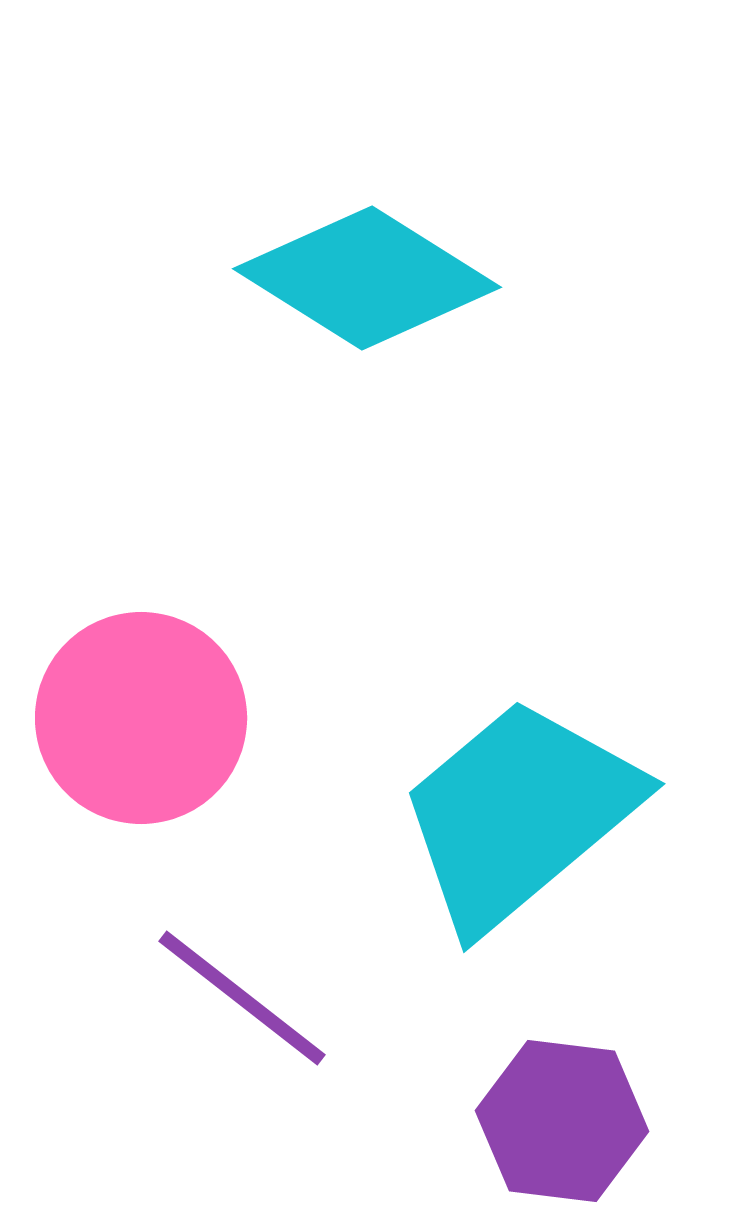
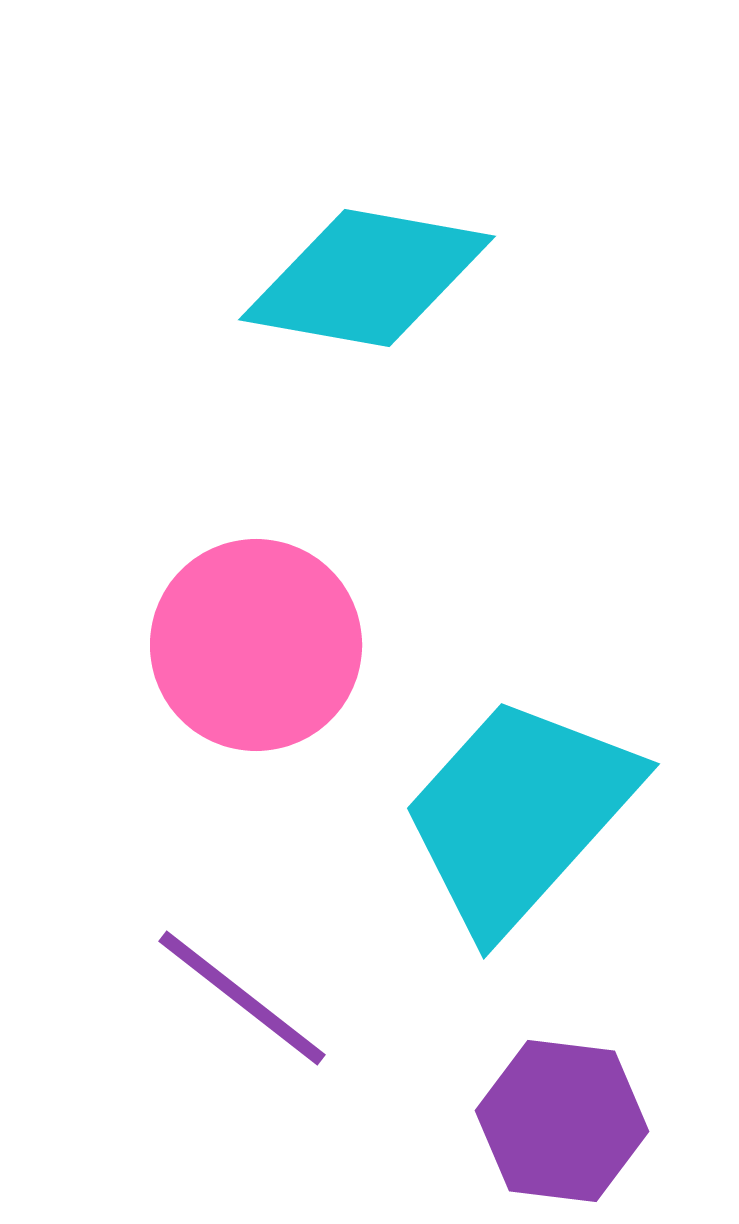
cyan diamond: rotated 22 degrees counterclockwise
pink circle: moved 115 px right, 73 px up
cyan trapezoid: rotated 8 degrees counterclockwise
